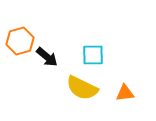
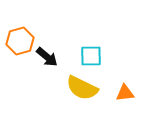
cyan square: moved 2 px left, 1 px down
